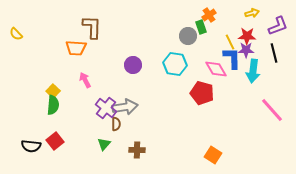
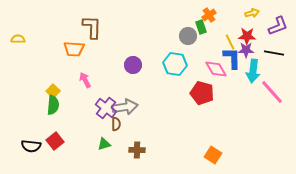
yellow semicircle: moved 2 px right, 5 px down; rotated 136 degrees clockwise
orange trapezoid: moved 2 px left, 1 px down
black line: rotated 66 degrees counterclockwise
pink line: moved 18 px up
green triangle: rotated 32 degrees clockwise
